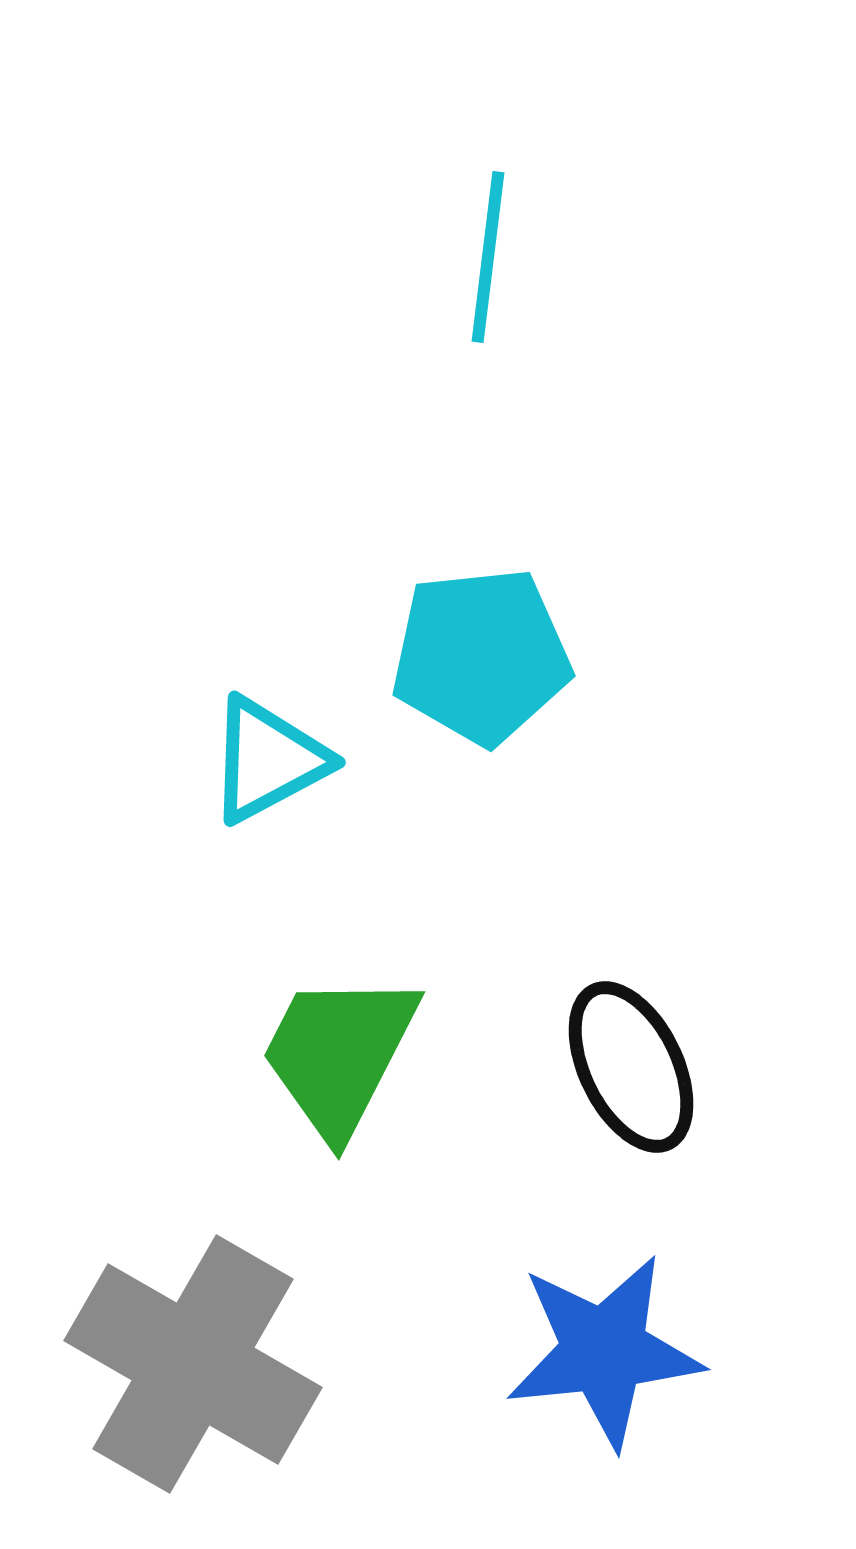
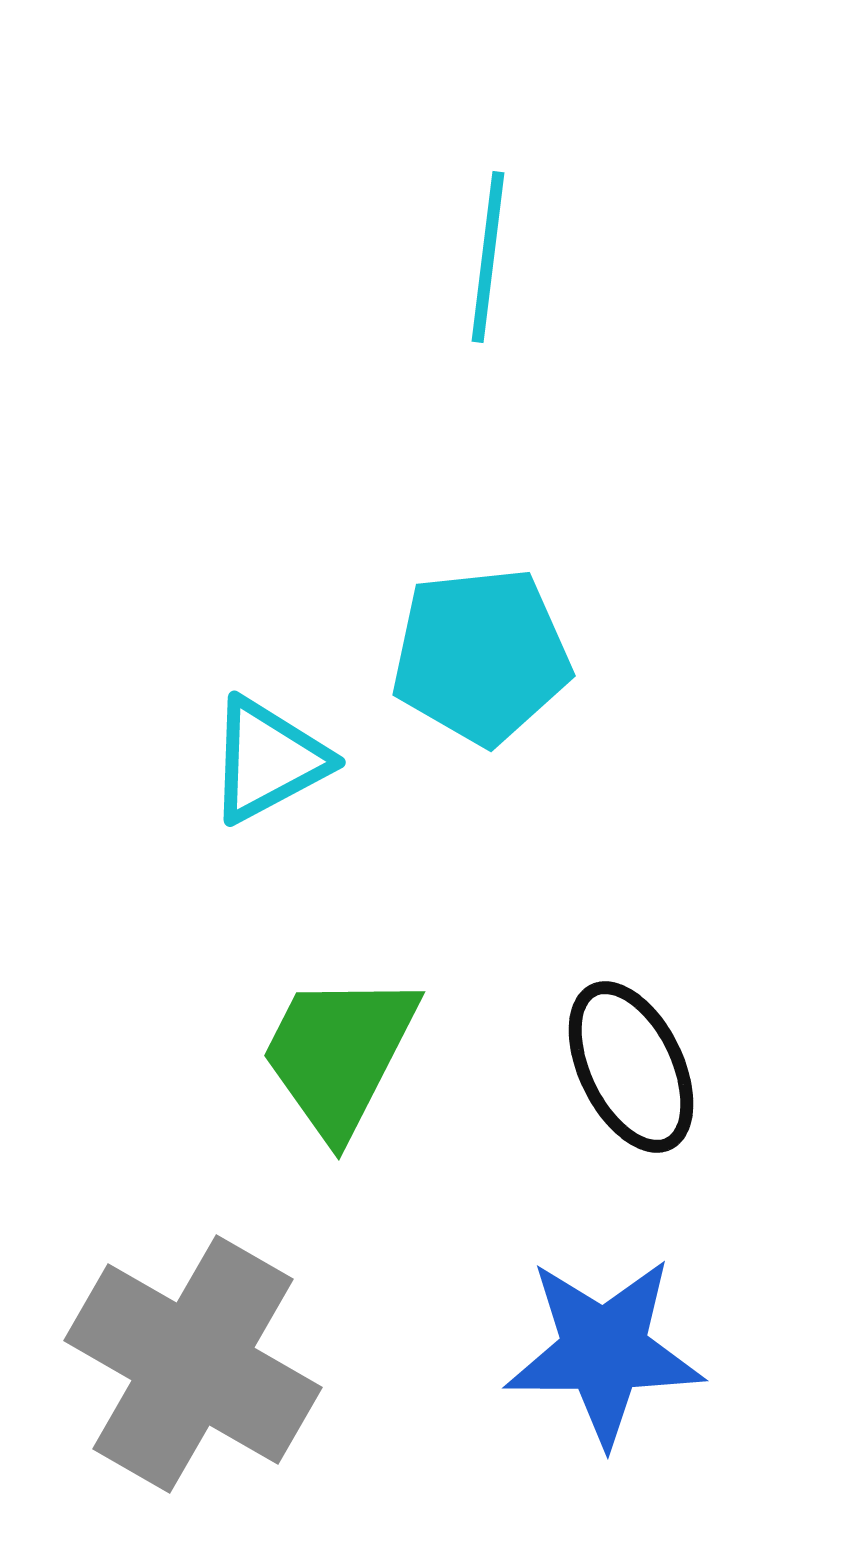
blue star: rotated 6 degrees clockwise
